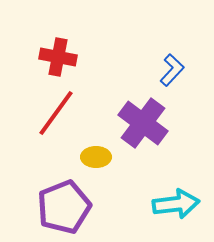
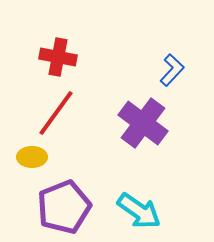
yellow ellipse: moved 64 px left
cyan arrow: moved 37 px left, 7 px down; rotated 42 degrees clockwise
